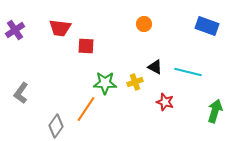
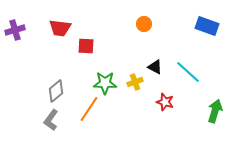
purple cross: rotated 18 degrees clockwise
cyan line: rotated 28 degrees clockwise
gray L-shape: moved 30 px right, 27 px down
orange line: moved 3 px right
gray diamond: moved 35 px up; rotated 15 degrees clockwise
